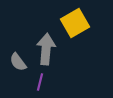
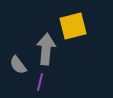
yellow square: moved 2 px left, 3 px down; rotated 16 degrees clockwise
gray semicircle: moved 3 px down
